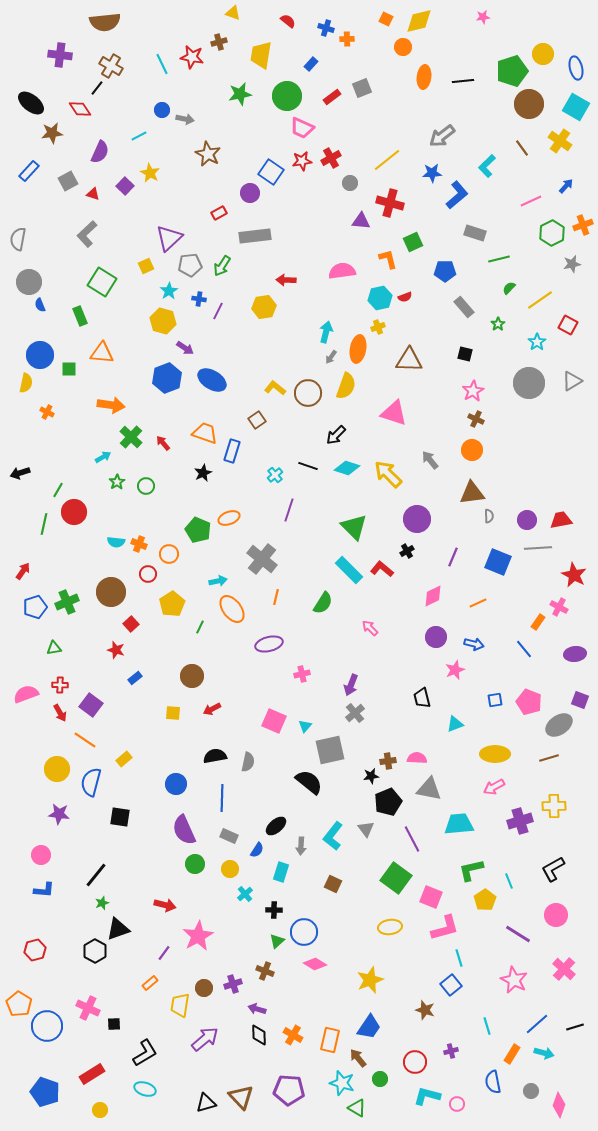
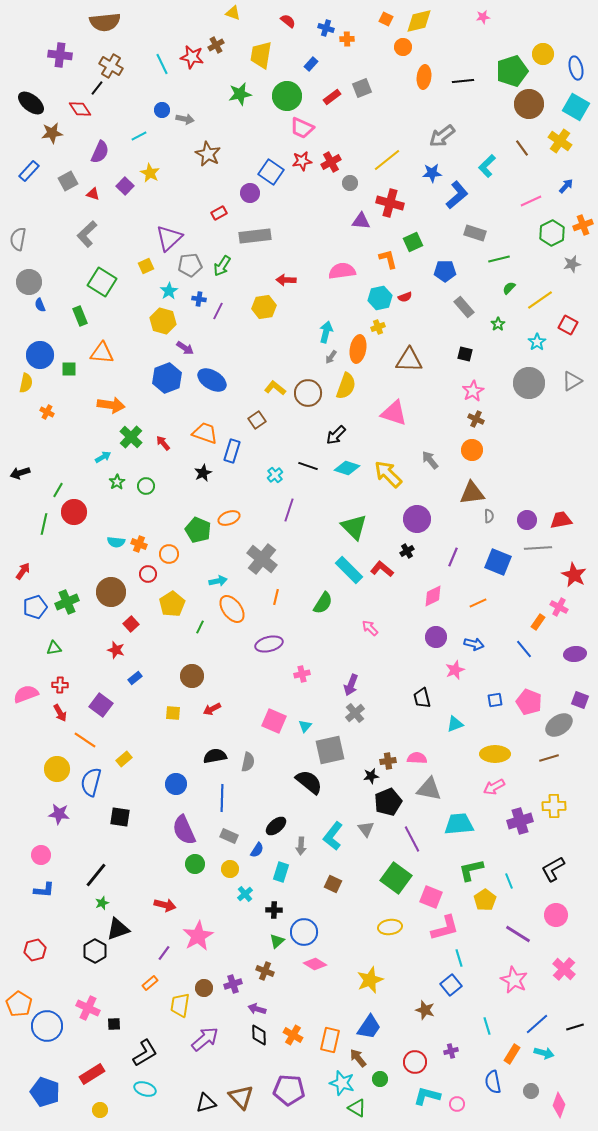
brown cross at (219, 42): moved 3 px left, 3 px down; rotated 14 degrees counterclockwise
red cross at (331, 158): moved 4 px down
purple square at (91, 705): moved 10 px right
